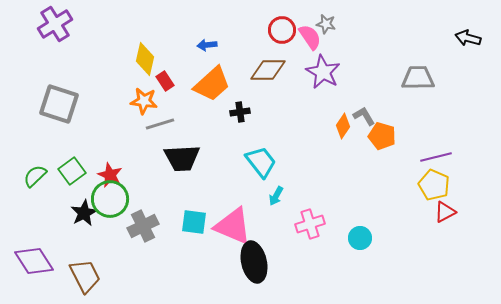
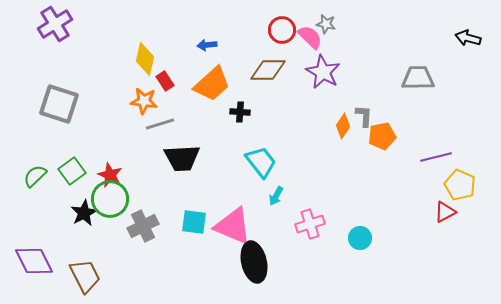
pink semicircle: rotated 12 degrees counterclockwise
black cross: rotated 12 degrees clockwise
gray L-shape: rotated 35 degrees clockwise
orange pentagon: rotated 28 degrees counterclockwise
yellow pentagon: moved 26 px right
purple diamond: rotated 6 degrees clockwise
